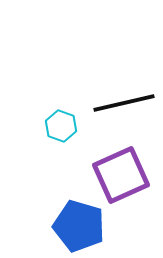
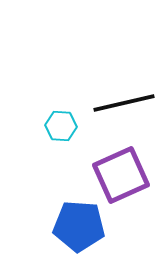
cyan hexagon: rotated 16 degrees counterclockwise
blue pentagon: rotated 12 degrees counterclockwise
